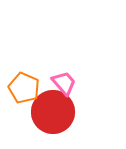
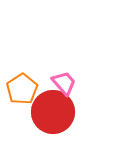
orange pentagon: moved 2 px left, 1 px down; rotated 16 degrees clockwise
